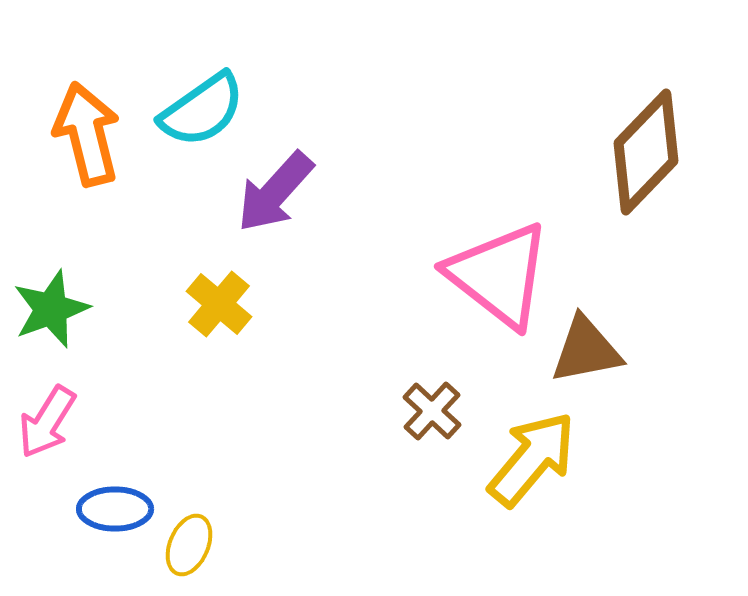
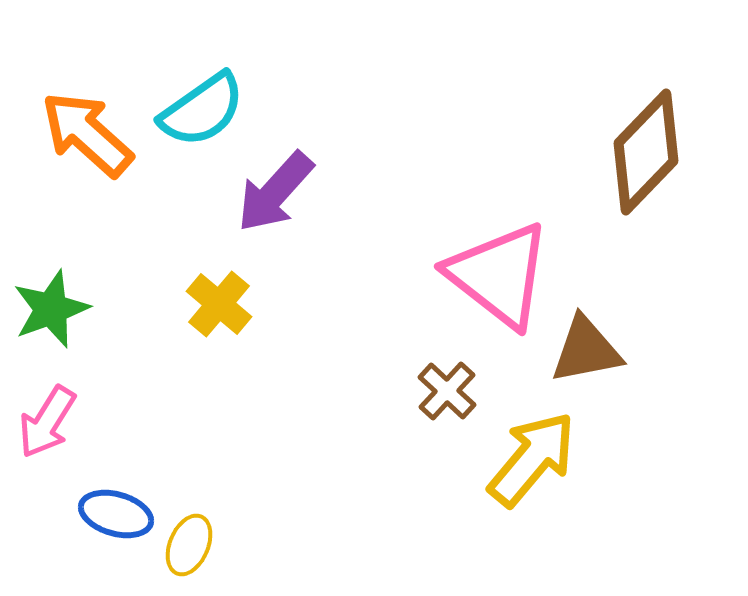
orange arrow: rotated 34 degrees counterclockwise
brown cross: moved 15 px right, 20 px up
blue ellipse: moved 1 px right, 5 px down; rotated 16 degrees clockwise
